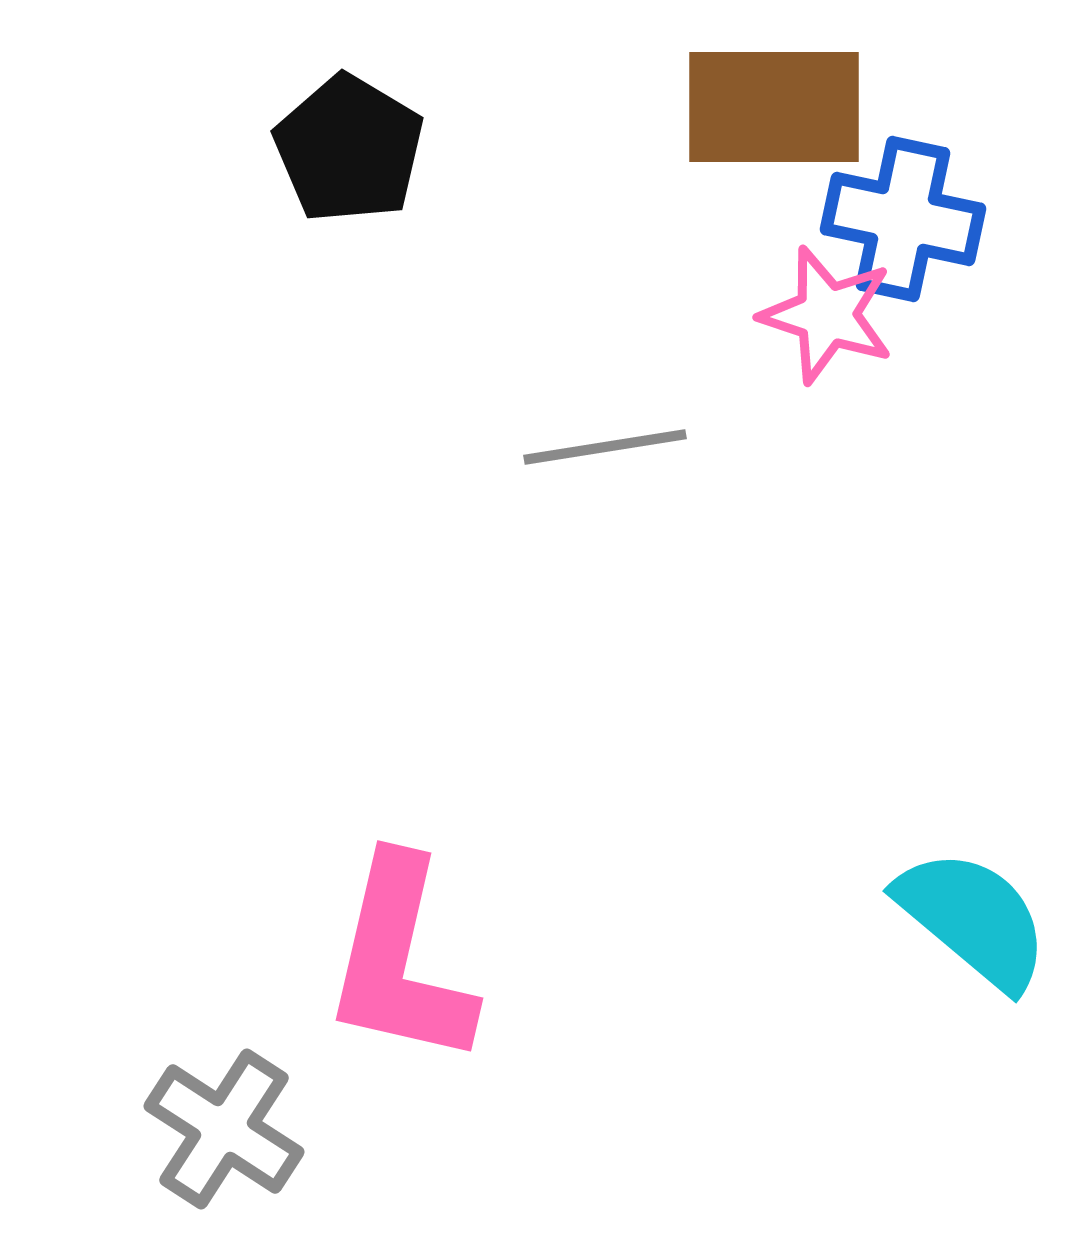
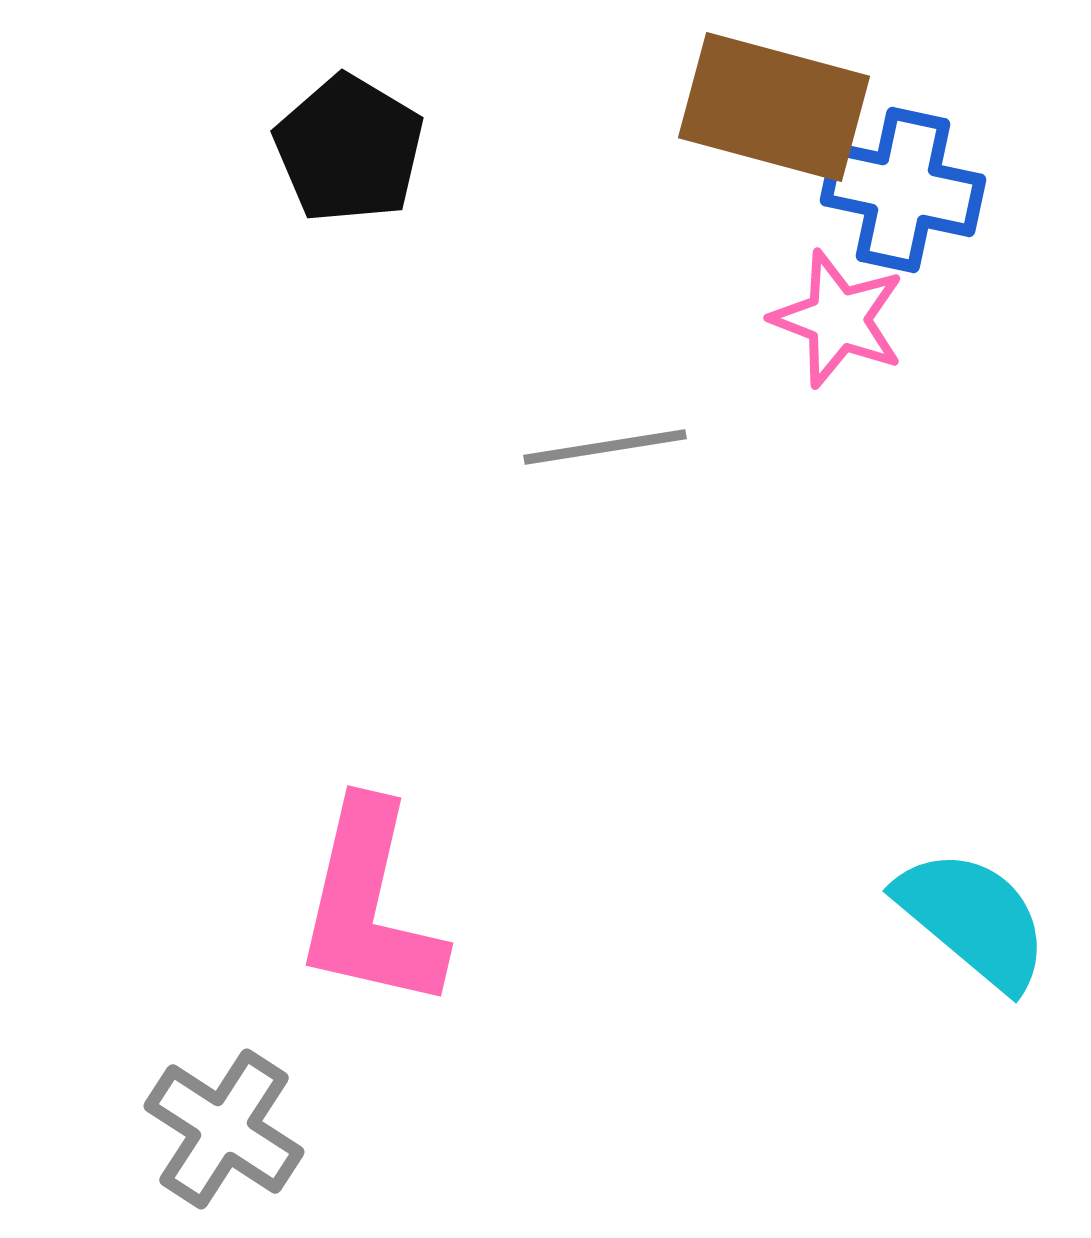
brown rectangle: rotated 15 degrees clockwise
blue cross: moved 29 px up
pink star: moved 11 px right, 4 px down; rotated 3 degrees clockwise
pink L-shape: moved 30 px left, 55 px up
